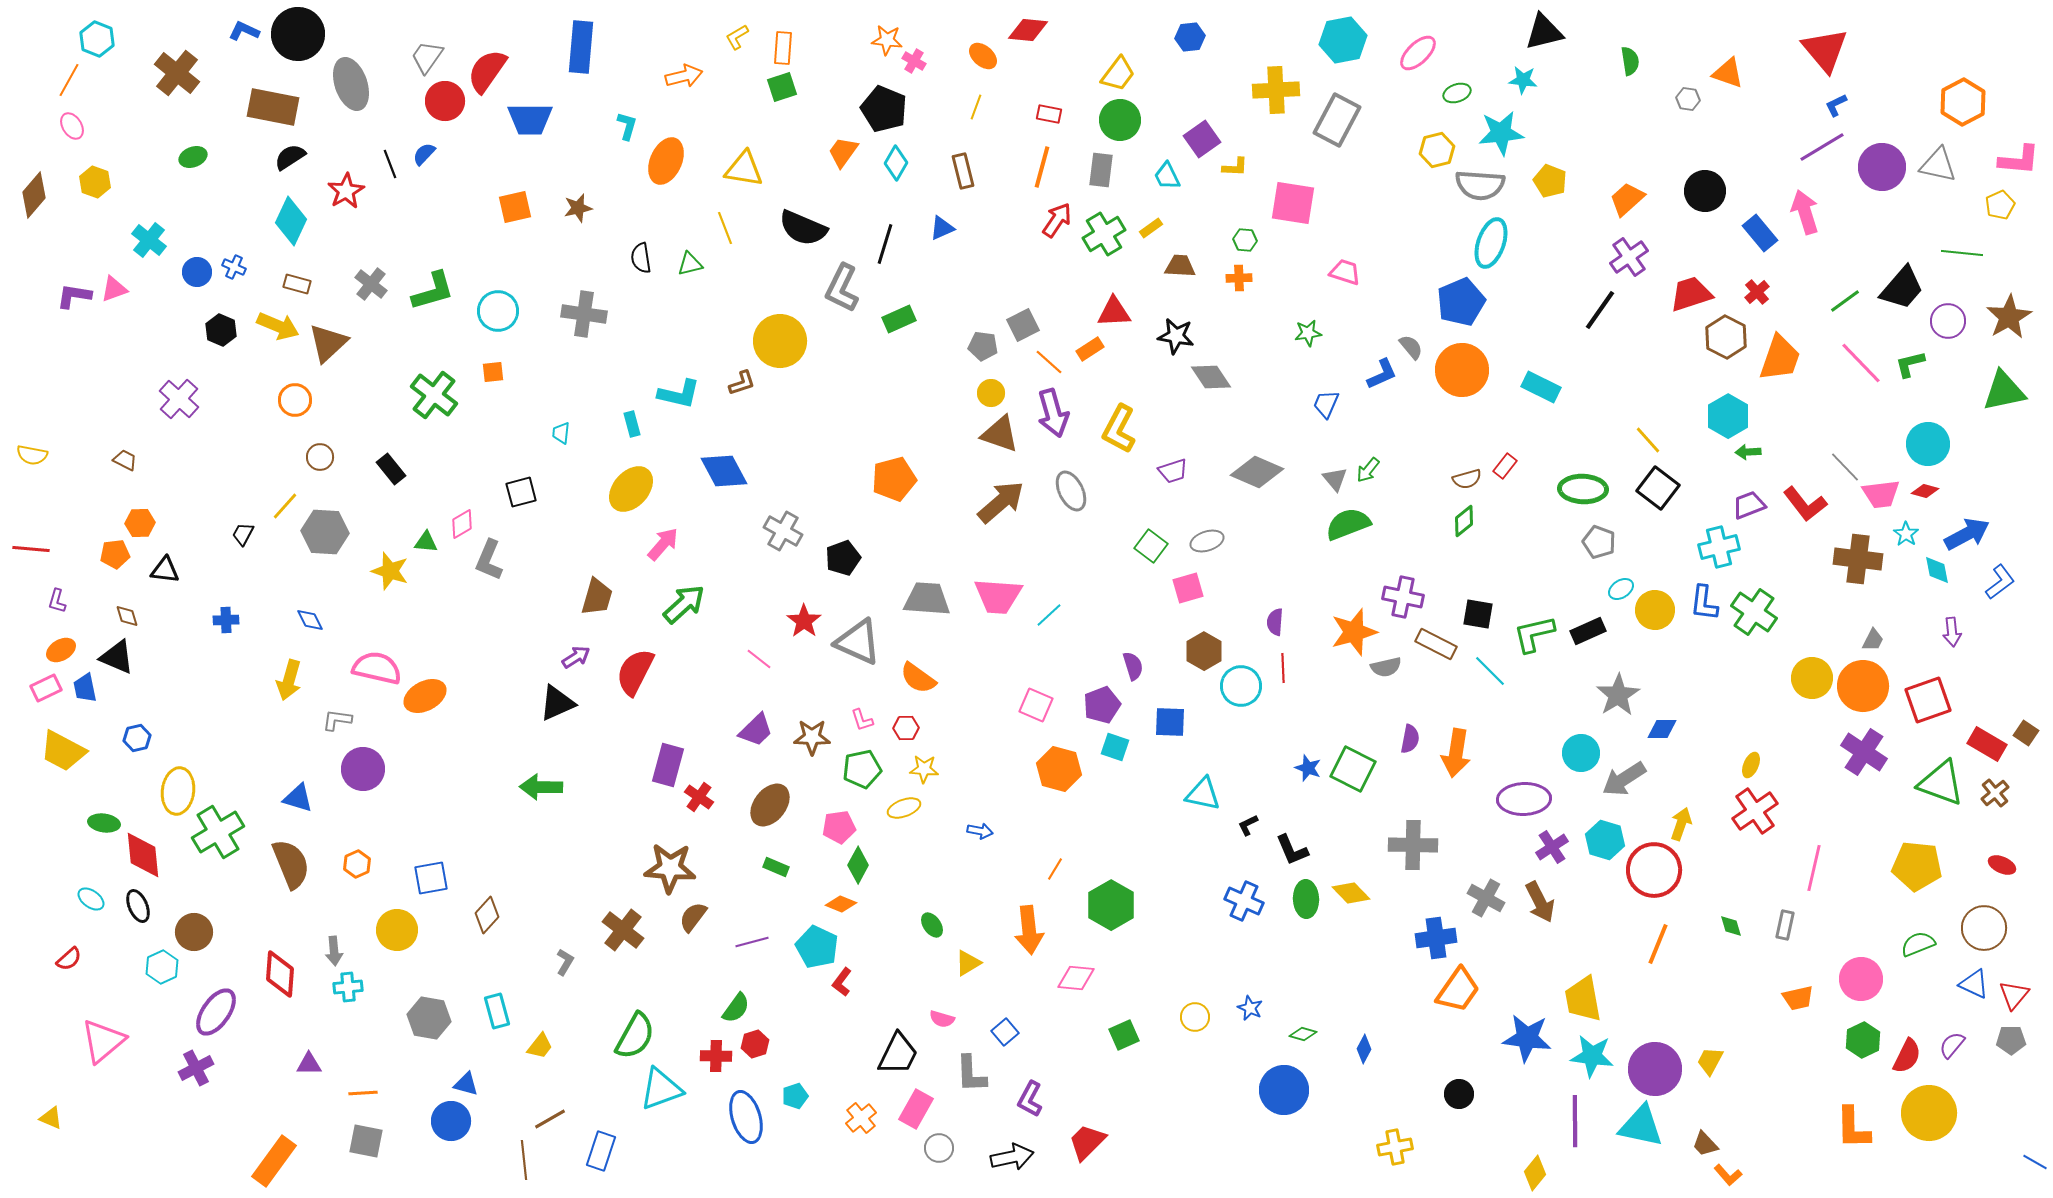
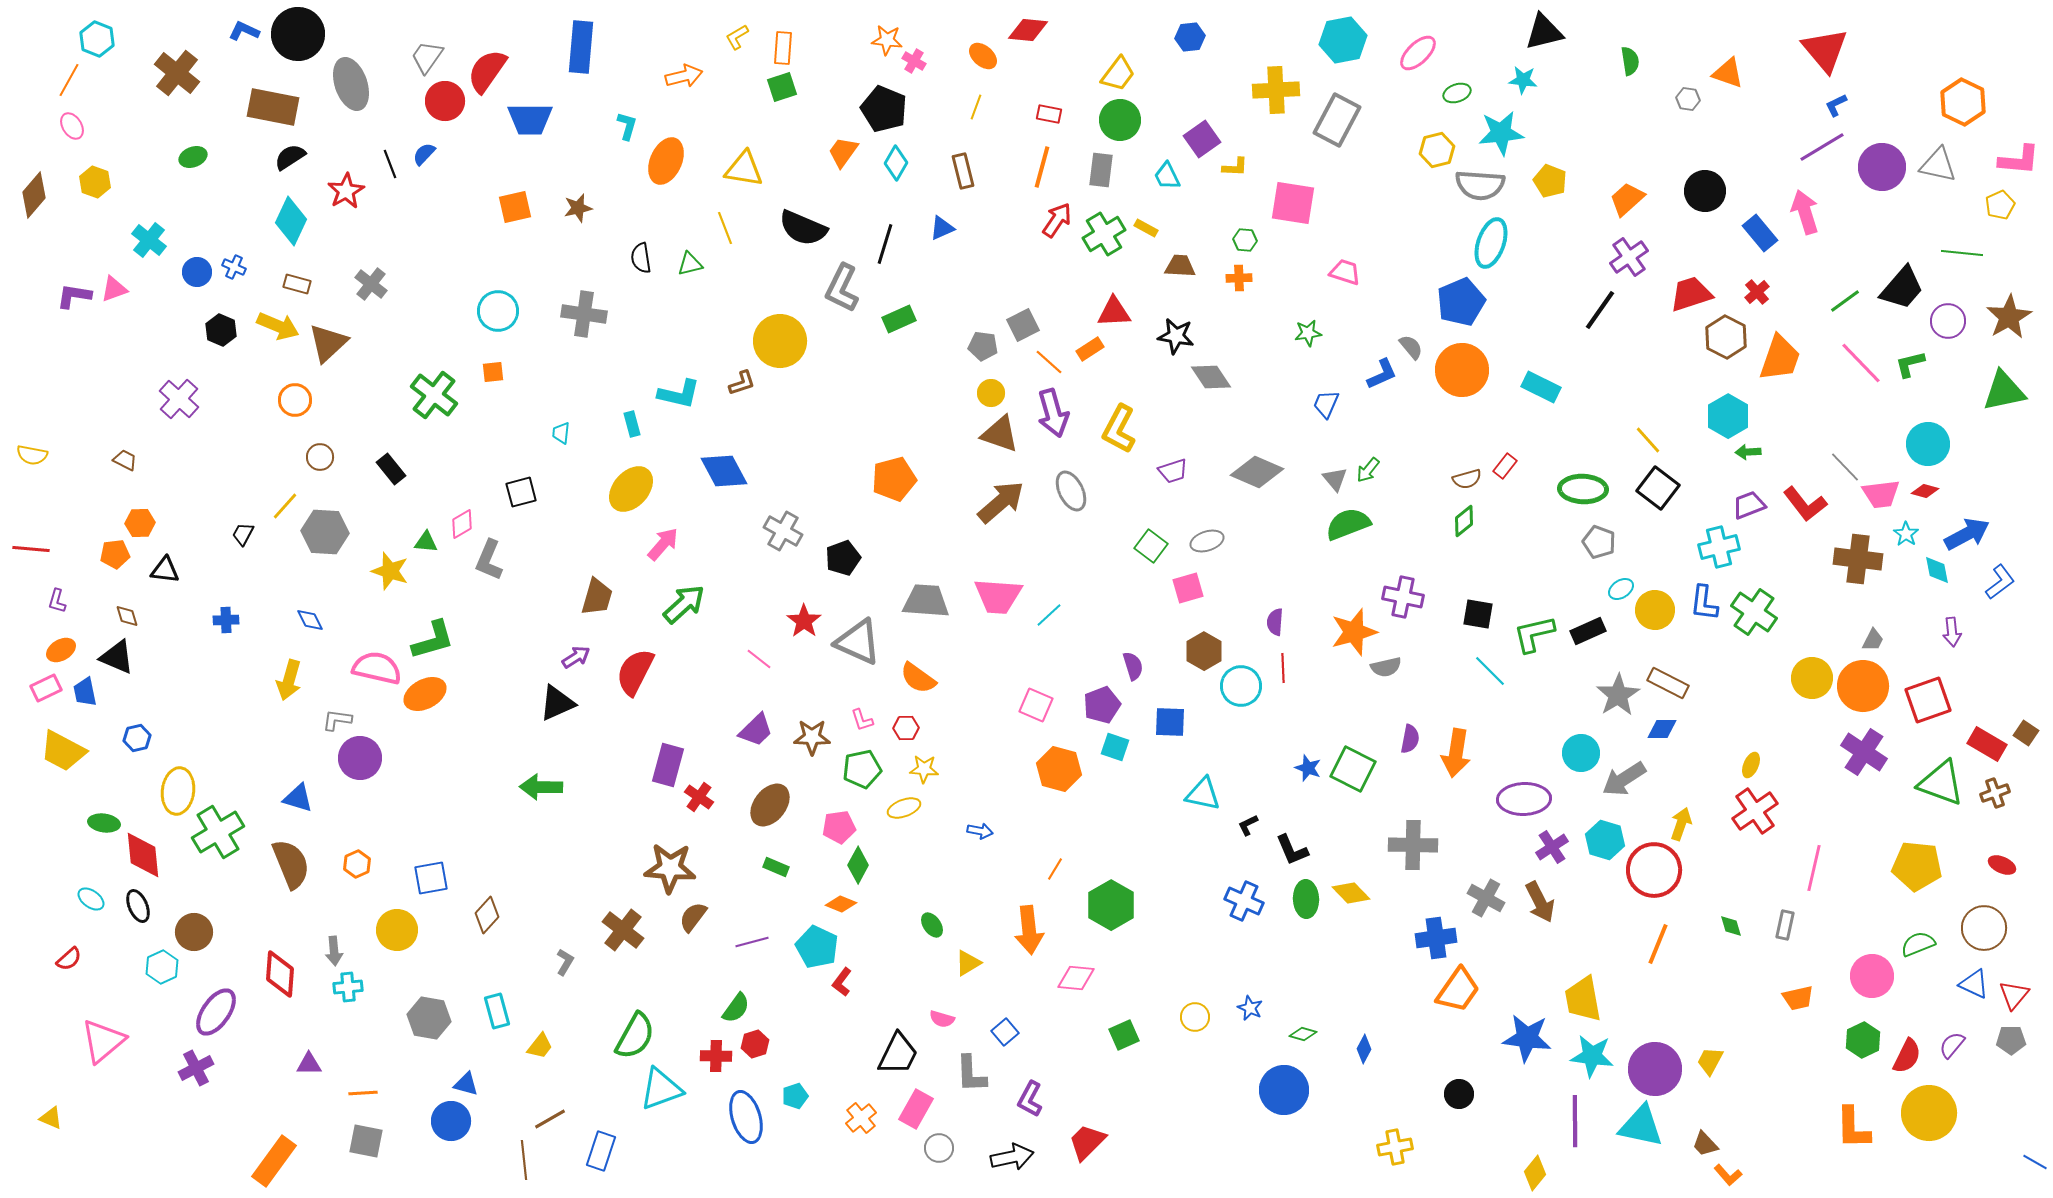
orange hexagon at (1963, 102): rotated 6 degrees counterclockwise
yellow rectangle at (1151, 228): moved 5 px left; rotated 65 degrees clockwise
green L-shape at (433, 291): moved 349 px down
gray trapezoid at (927, 599): moved 1 px left, 2 px down
brown rectangle at (1436, 644): moved 232 px right, 39 px down
blue trapezoid at (85, 688): moved 4 px down
orange ellipse at (425, 696): moved 2 px up
purple circle at (363, 769): moved 3 px left, 11 px up
brown cross at (1995, 793): rotated 20 degrees clockwise
pink circle at (1861, 979): moved 11 px right, 3 px up
